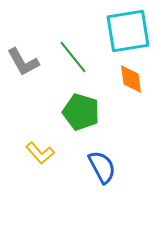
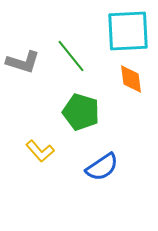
cyan square: rotated 6 degrees clockwise
green line: moved 2 px left, 1 px up
gray L-shape: rotated 44 degrees counterclockwise
yellow L-shape: moved 2 px up
blue semicircle: rotated 84 degrees clockwise
